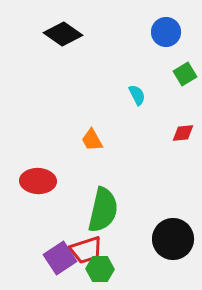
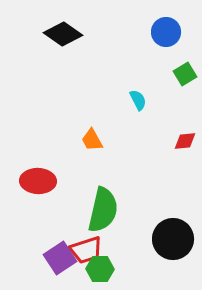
cyan semicircle: moved 1 px right, 5 px down
red diamond: moved 2 px right, 8 px down
